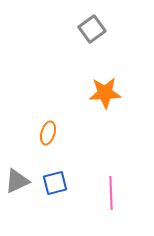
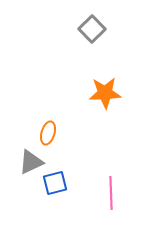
gray square: rotated 8 degrees counterclockwise
gray triangle: moved 14 px right, 19 px up
